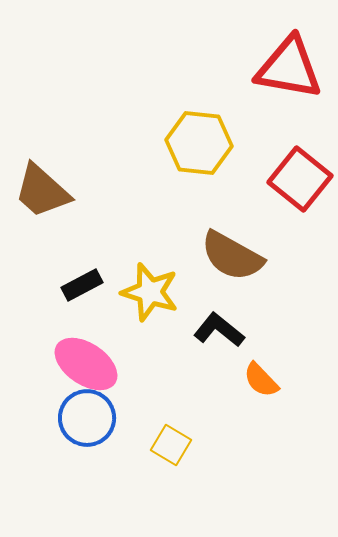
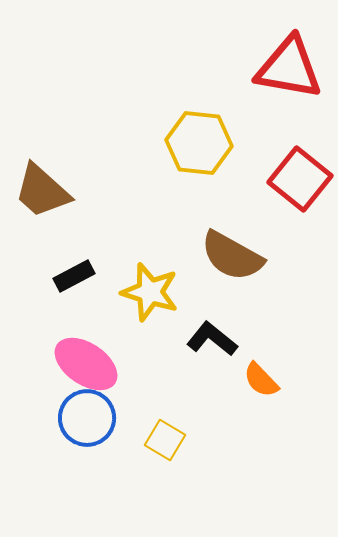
black rectangle: moved 8 px left, 9 px up
black L-shape: moved 7 px left, 9 px down
yellow square: moved 6 px left, 5 px up
